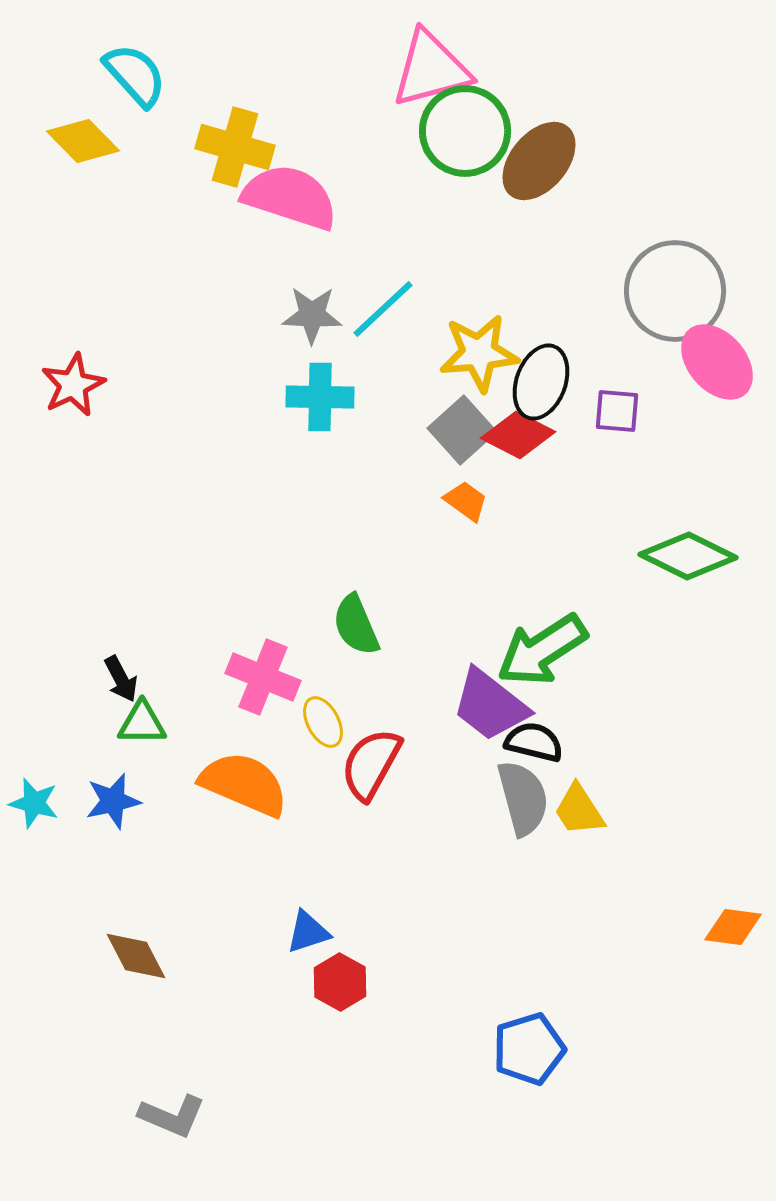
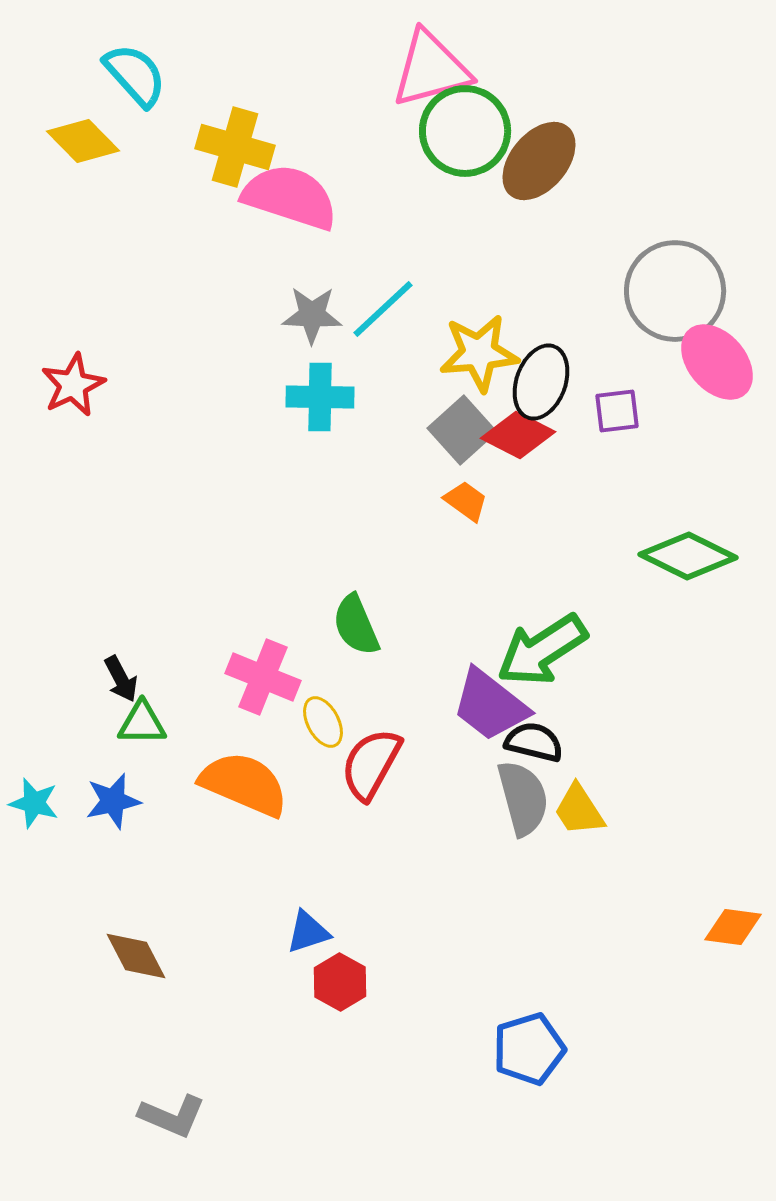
purple square: rotated 12 degrees counterclockwise
